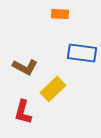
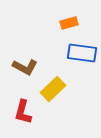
orange rectangle: moved 9 px right, 9 px down; rotated 18 degrees counterclockwise
